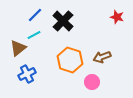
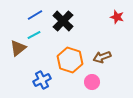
blue line: rotated 14 degrees clockwise
blue cross: moved 15 px right, 6 px down
